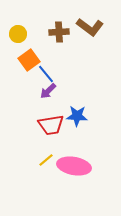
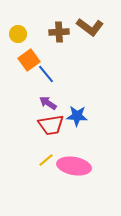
purple arrow: moved 12 px down; rotated 78 degrees clockwise
